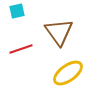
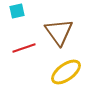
red line: moved 3 px right, 1 px up
yellow ellipse: moved 2 px left, 1 px up
